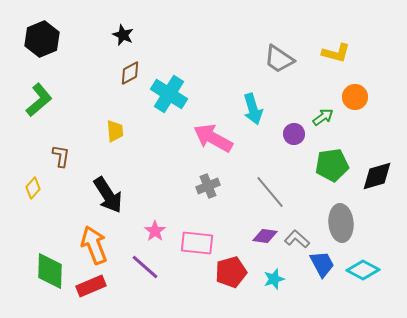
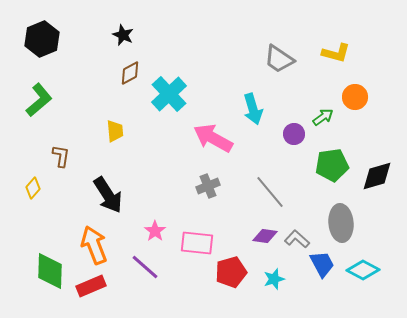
cyan cross: rotated 15 degrees clockwise
